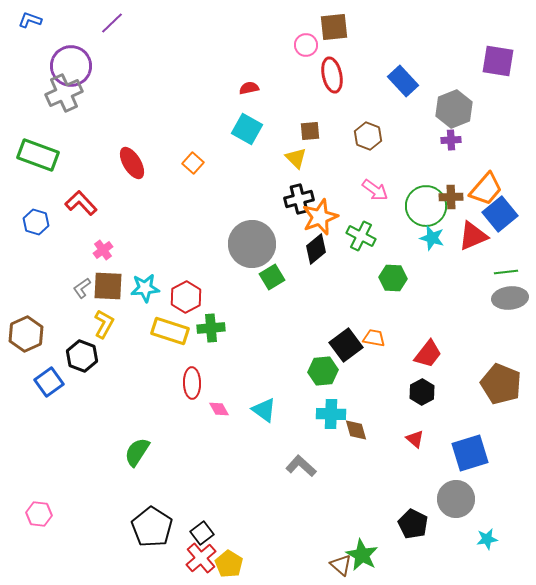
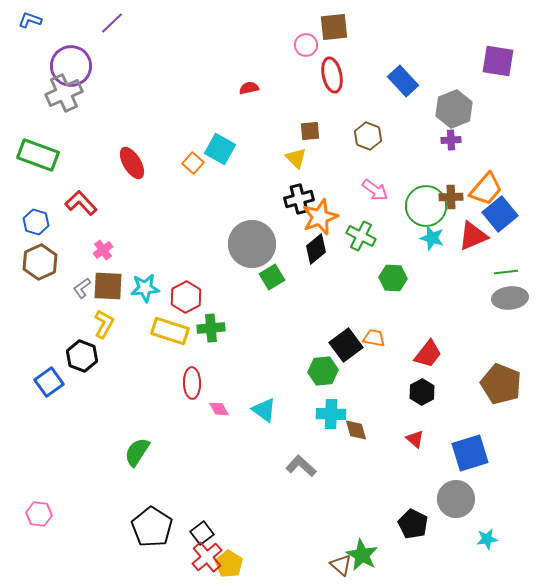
cyan square at (247, 129): moved 27 px left, 20 px down
brown hexagon at (26, 334): moved 14 px right, 72 px up
red cross at (201, 558): moved 6 px right, 1 px up
